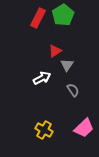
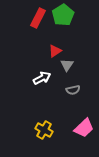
gray semicircle: rotated 112 degrees clockwise
